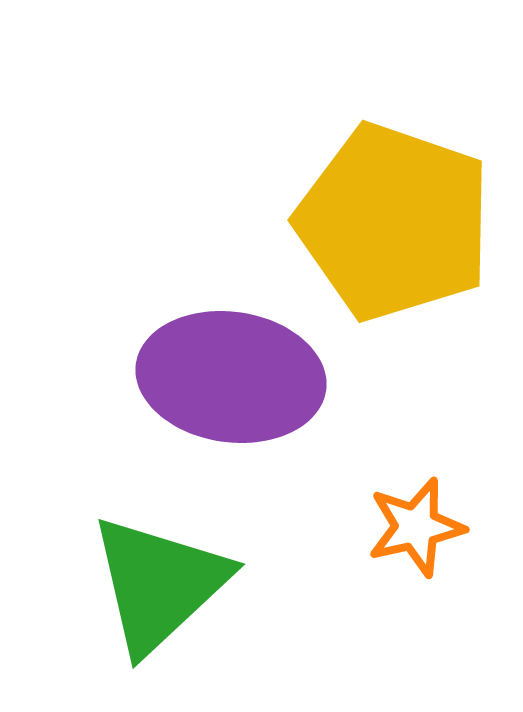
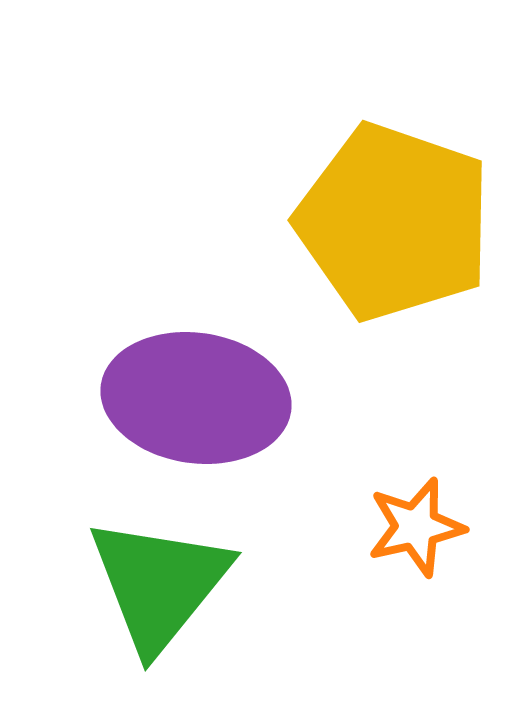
purple ellipse: moved 35 px left, 21 px down
green triangle: rotated 8 degrees counterclockwise
